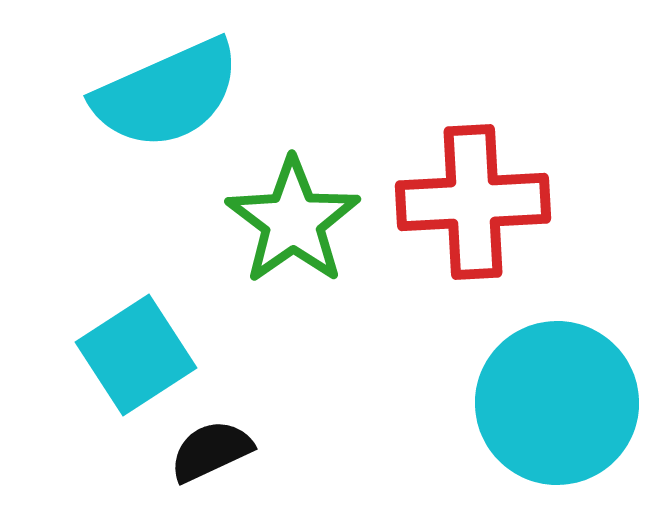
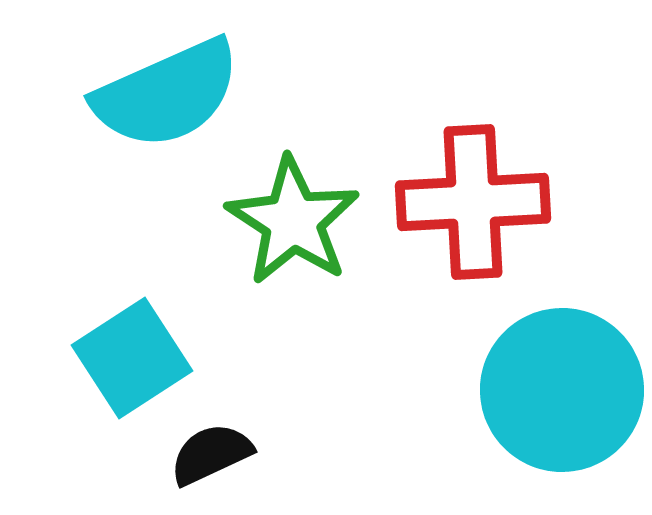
green star: rotated 4 degrees counterclockwise
cyan square: moved 4 px left, 3 px down
cyan circle: moved 5 px right, 13 px up
black semicircle: moved 3 px down
